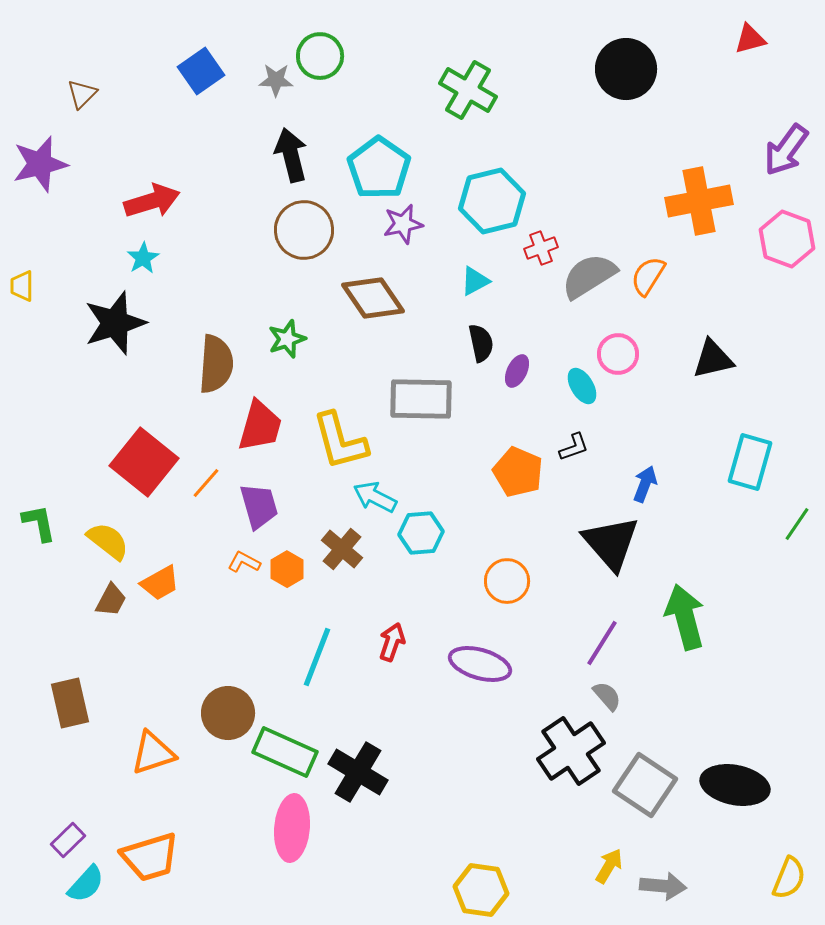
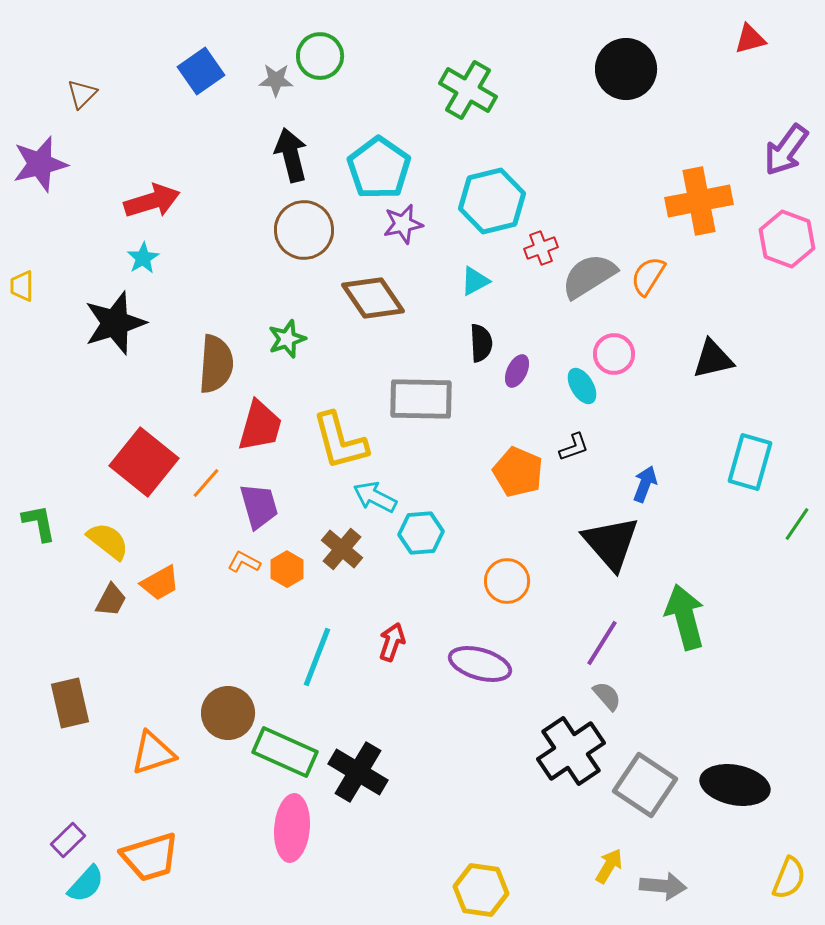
black semicircle at (481, 343): rotated 9 degrees clockwise
pink circle at (618, 354): moved 4 px left
